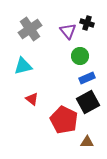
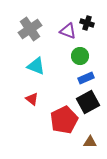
purple triangle: rotated 30 degrees counterclockwise
cyan triangle: moved 13 px right; rotated 36 degrees clockwise
blue rectangle: moved 1 px left
red pentagon: rotated 20 degrees clockwise
brown triangle: moved 3 px right
